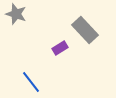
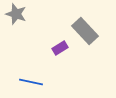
gray rectangle: moved 1 px down
blue line: rotated 40 degrees counterclockwise
